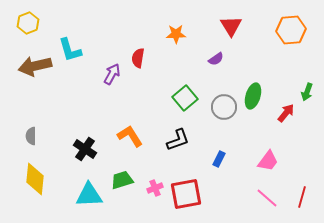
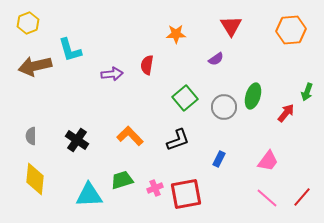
red semicircle: moved 9 px right, 7 px down
purple arrow: rotated 55 degrees clockwise
orange L-shape: rotated 12 degrees counterclockwise
black cross: moved 8 px left, 9 px up
red line: rotated 25 degrees clockwise
